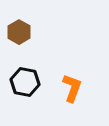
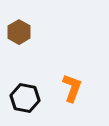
black hexagon: moved 16 px down
